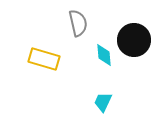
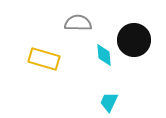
gray semicircle: rotated 76 degrees counterclockwise
cyan trapezoid: moved 6 px right
